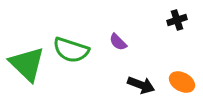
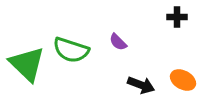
black cross: moved 3 px up; rotated 18 degrees clockwise
orange ellipse: moved 1 px right, 2 px up
